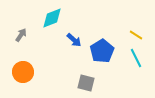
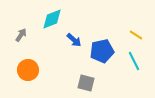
cyan diamond: moved 1 px down
blue pentagon: rotated 20 degrees clockwise
cyan line: moved 2 px left, 3 px down
orange circle: moved 5 px right, 2 px up
